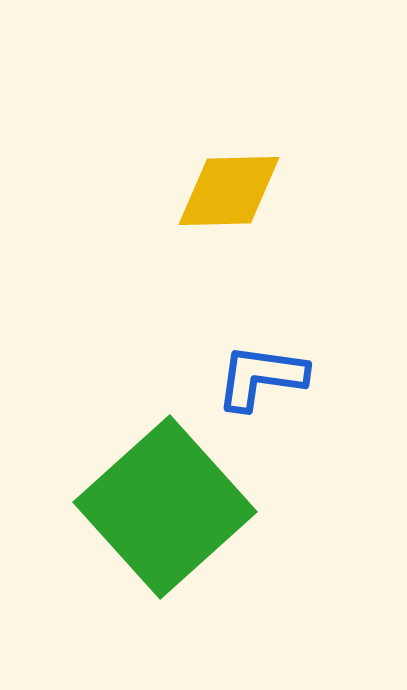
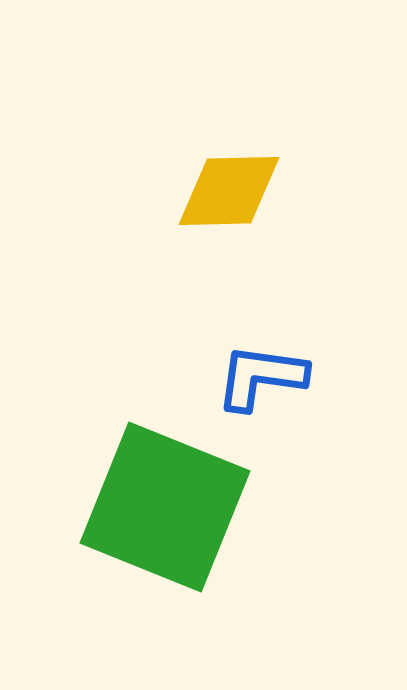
green square: rotated 26 degrees counterclockwise
